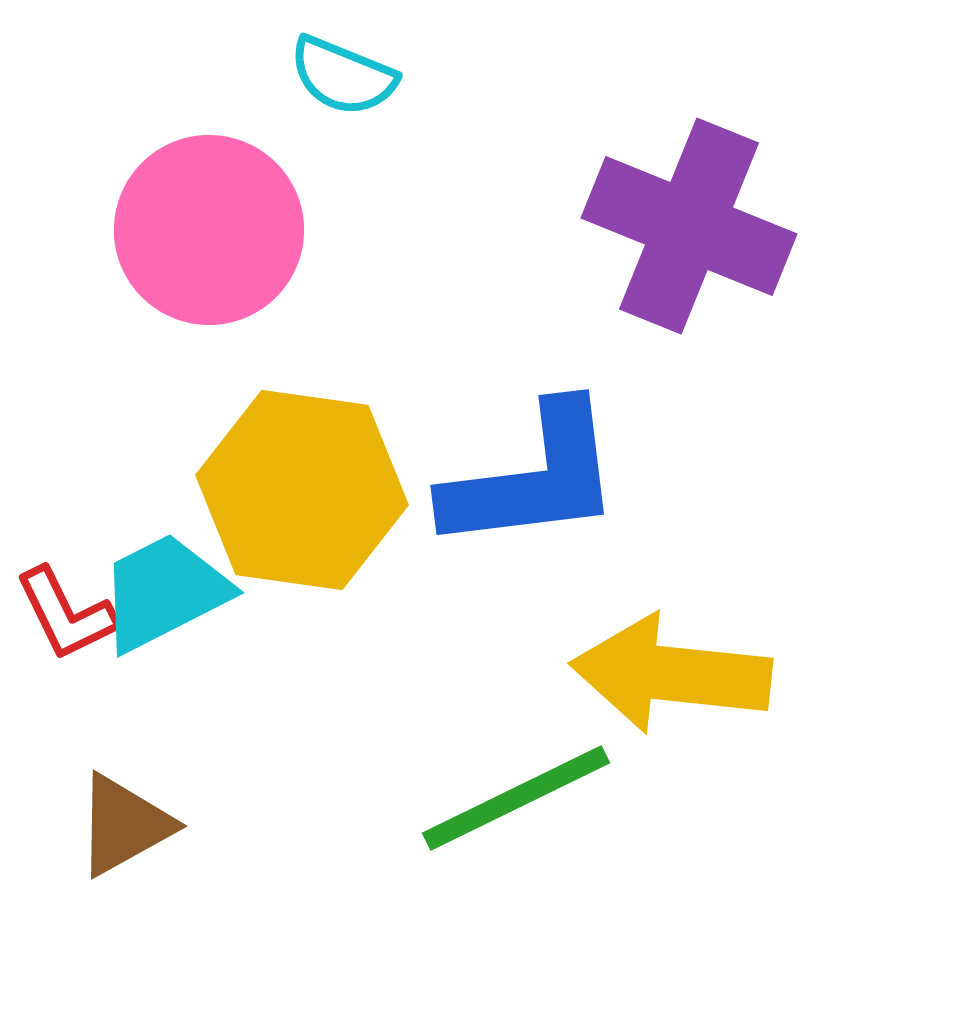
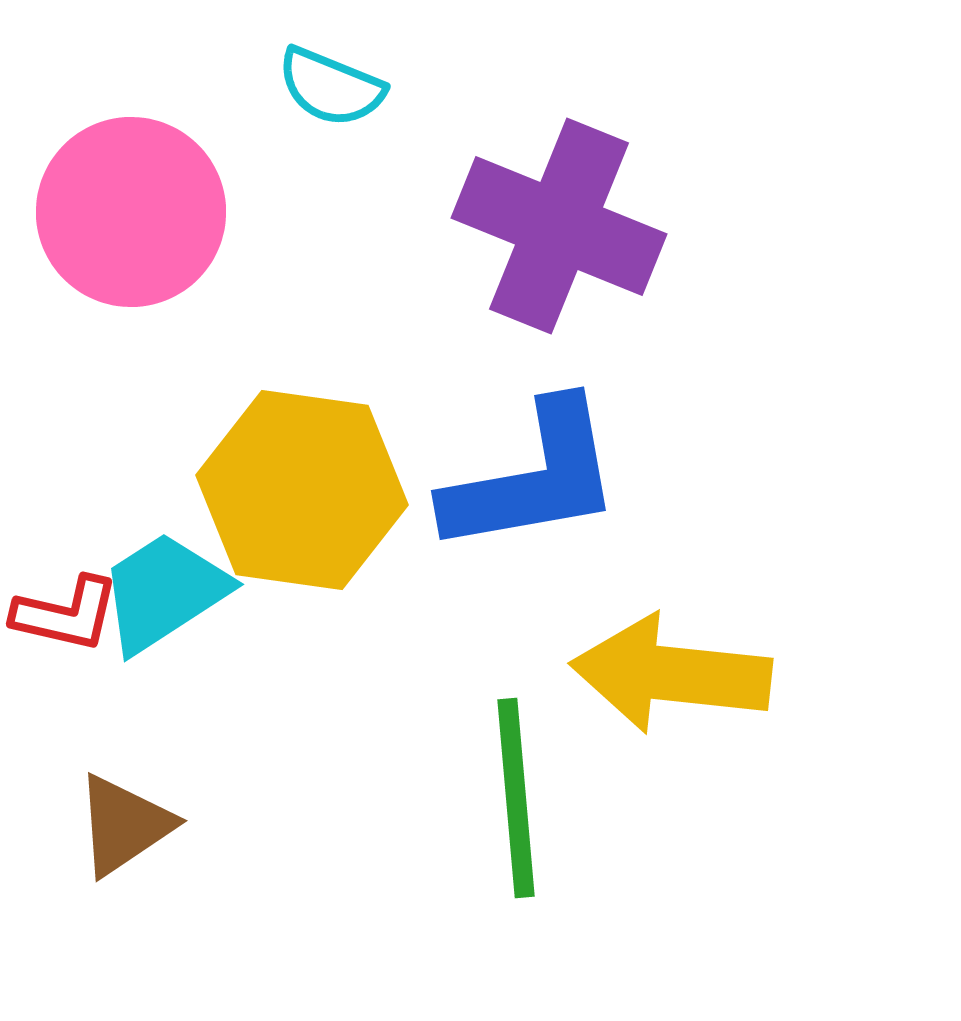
cyan semicircle: moved 12 px left, 11 px down
purple cross: moved 130 px left
pink circle: moved 78 px left, 18 px up
blue L-shape: rotated 3 degrees counterclockwise
cyan trapezoid: rotated 6 degrees counterclockwise
red L-shape: rotated 51 degrees counterclockwise
green line: rotated 69 degrees counterclockwise
brown triangle: rotated 5 degrees counterclockwise
